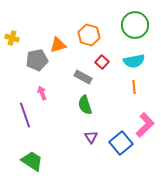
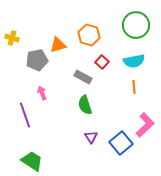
green circle: moved 1 px right
